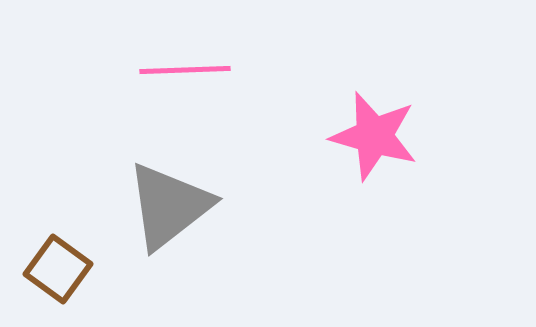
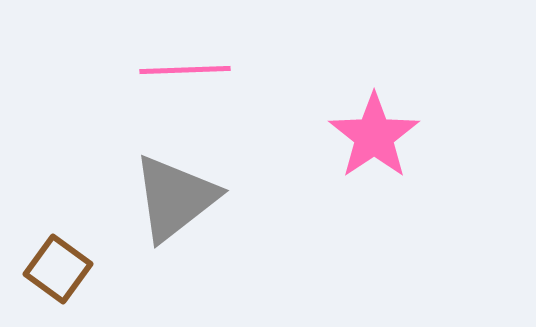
pink star: rotated 22 degrees clockwise
gray triangle: moved 6 px right, 8 px up
